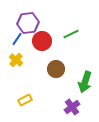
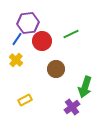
green arrow: moved 5 px down
